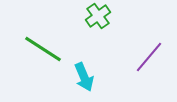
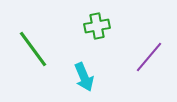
green cross: moved 1 px left, 10 px down; rotated 25 degrees clockwise
green line: moved 10 px left; rotated 21 degrees clockwise
